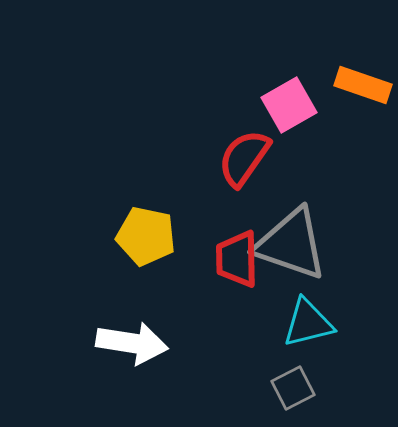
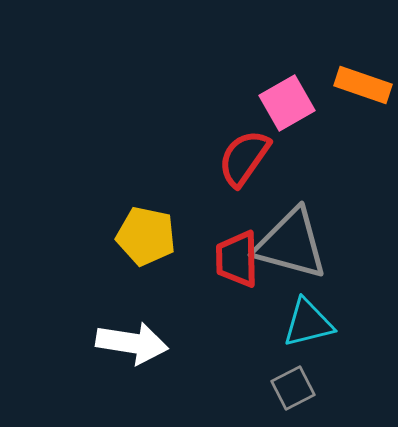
pink square: moved 2 px left, 2 px up
gray triangle: rotated 4 degrees counterclockwise
